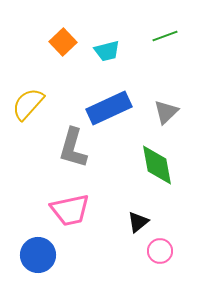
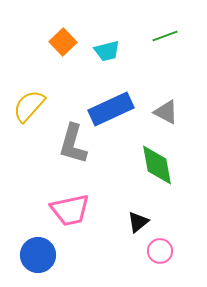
yellow semicircle: moved 1 px right, 2 px down
blue rectangle: moved 2 px right, 1 px down
gray triangle: rotated 48 degrees counterclockwise
gray L-shape: moved 4 px up
